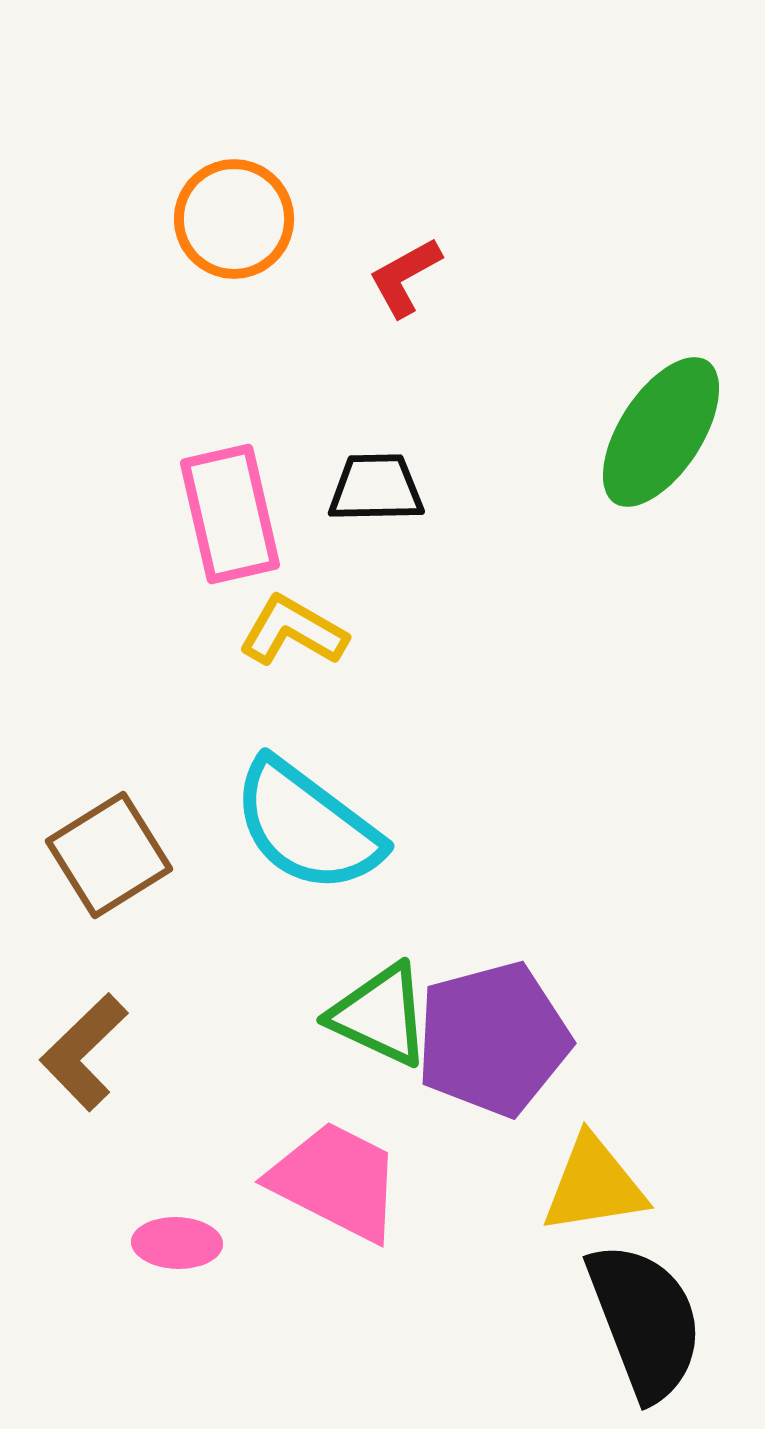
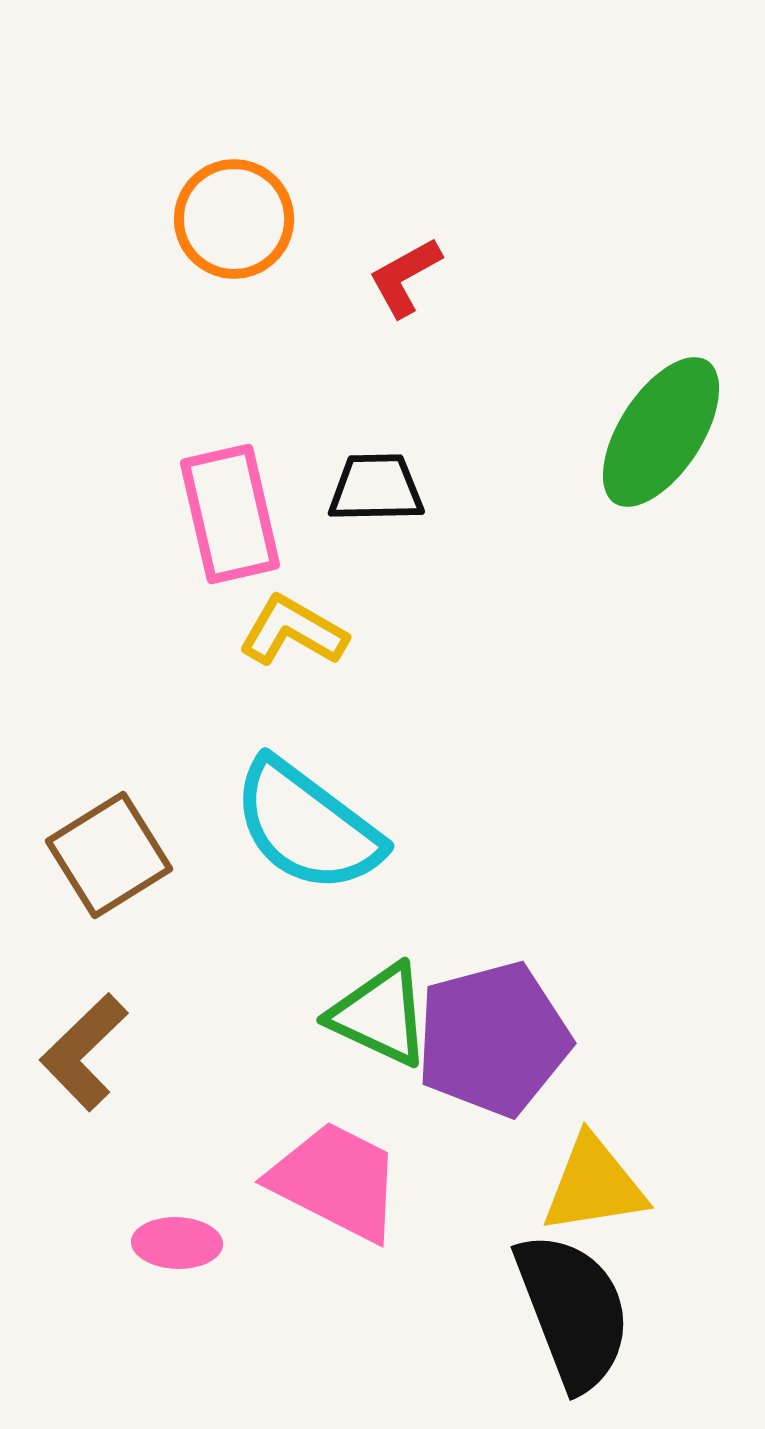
black semicircle: moved 72 px left, 10 px up
